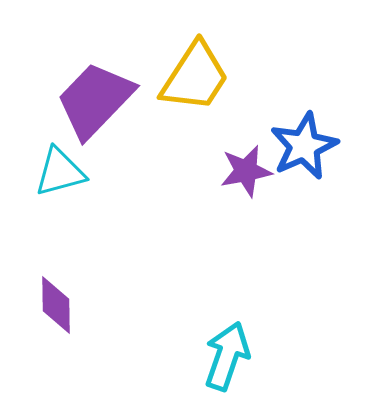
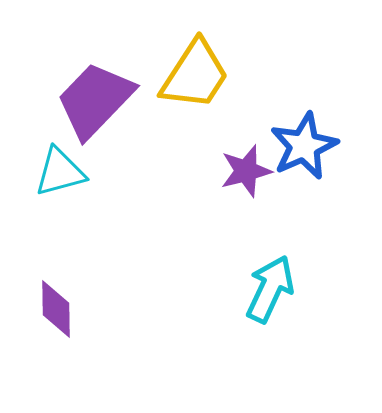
yellow trapezoid: moved 2 px up
purple star: rotated 4 degrees counterclockwise
purple diamond: moved 4 px down
cyan arrow: moved 43 px right, 67 px up; rotated 6 degrees clockwise
